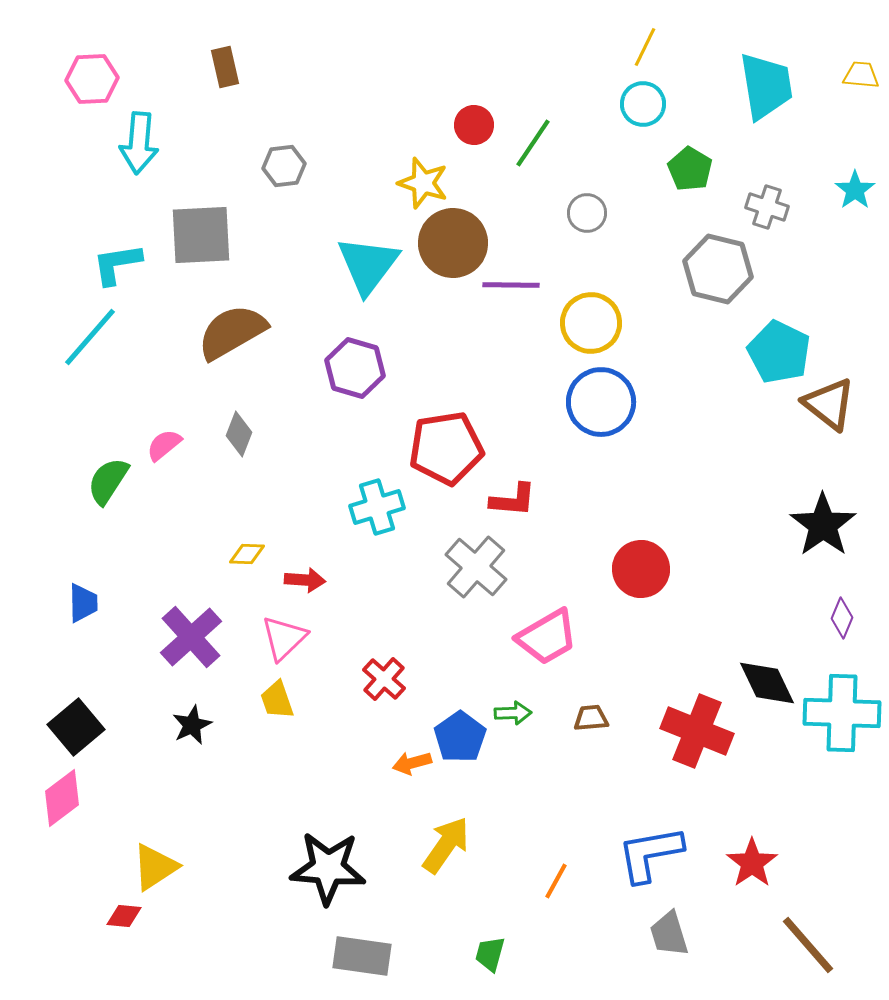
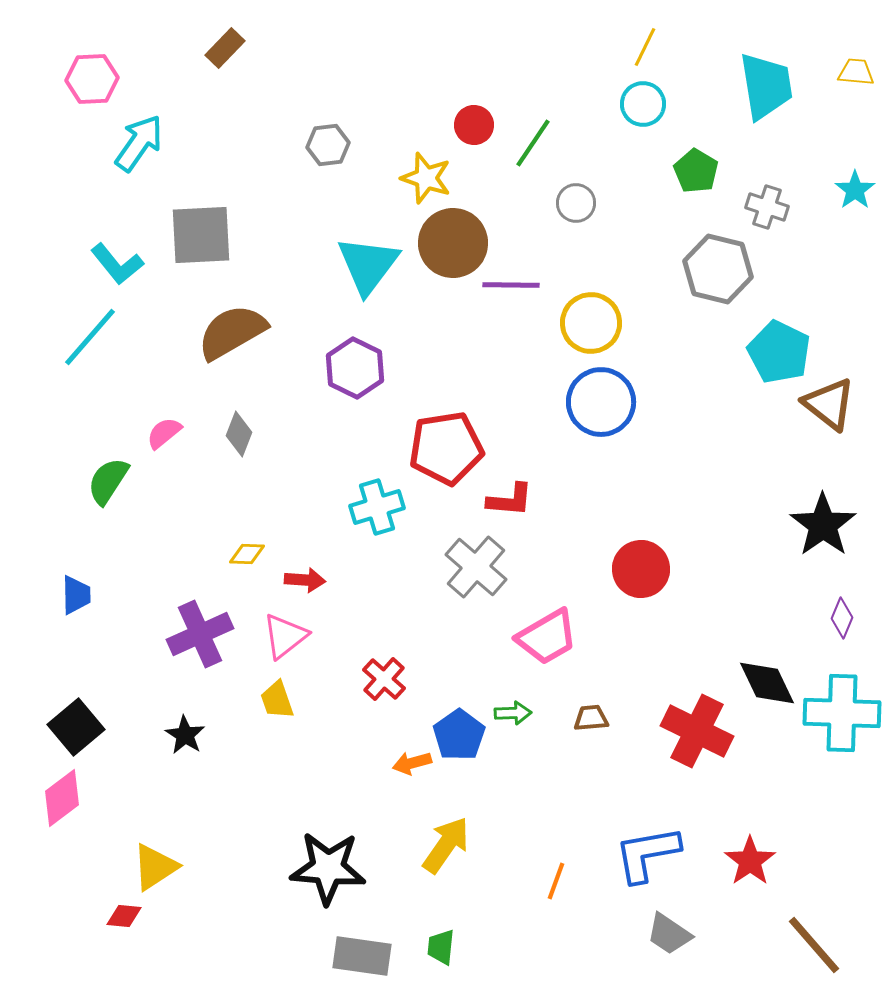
brown rectangle at (225, 67): moved 19 px up; rotated 57 degrees clockwise
yellow trapezoid at (861, 75): moved 5 px left, 3 px up
cyan arrow at (139, 143): rotated 150 degrees counterclockwise
gray hexagon at (284, 166): moved 44 px right, 21 px up
green pentagon at (690, 169): moved 6 px right, 2 px down
yellow star at (423, 183): moved 3 px right, 5 px up
gray circle at (587, 213): moved 11 px left, 10 px up
cyan L-shape at (117, 264): rotated 120 degrees counterclockwise
purple hexagon at (355, 368): rotated 10 degrees clockwise
pink semicircle at (164, 445): moved 12 px up
red L-shape at (513, 500): moved 3 px left
blue trapezoid at (83, 603): moved 7 px left, 8 px up
purple cross at (191, 637): moved 9 px right, 3 px up; rotated 18 degrees clockwise
pink triangle at (284, 638): moved 1 px right, 2 px up; rotated 6 degrees clockwise
black star at (192, 725): moved 7 px left, 10 px down; rotated 15 degrees counterclockwise
red cross at (697, 731): rotated 4 degrees clockwise
blue pentagon at (460, 737): moved 1 px left, 2 px up
blue L-shape at (650, 854): moved 3 px left
red star at (752, 863): moved 2 px left, 2 px up
orange line at (556, 881): rotated 9 degrees counterclockwise
gray trapezoid at (669, 934): rotated 39 degrees counterclockwise
brown line at (808, 945): moved 6 px right
green trapezoid at (490, 954): moved 49 px left, 7 px up; rotated 9 degrees counterclockwise
